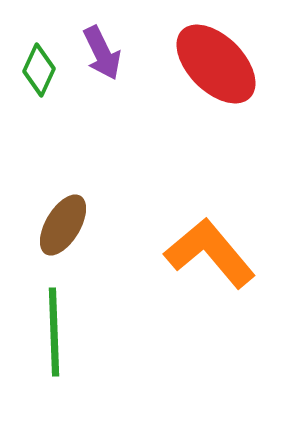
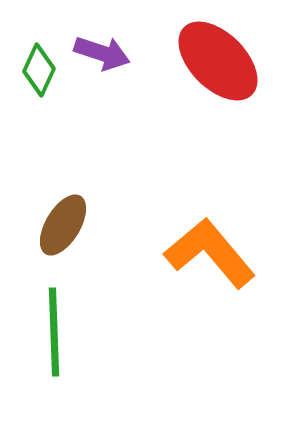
purple arrow: rotated 46 degrees counterclockwise
red ellipse: moved 2 px right, 3 px up
